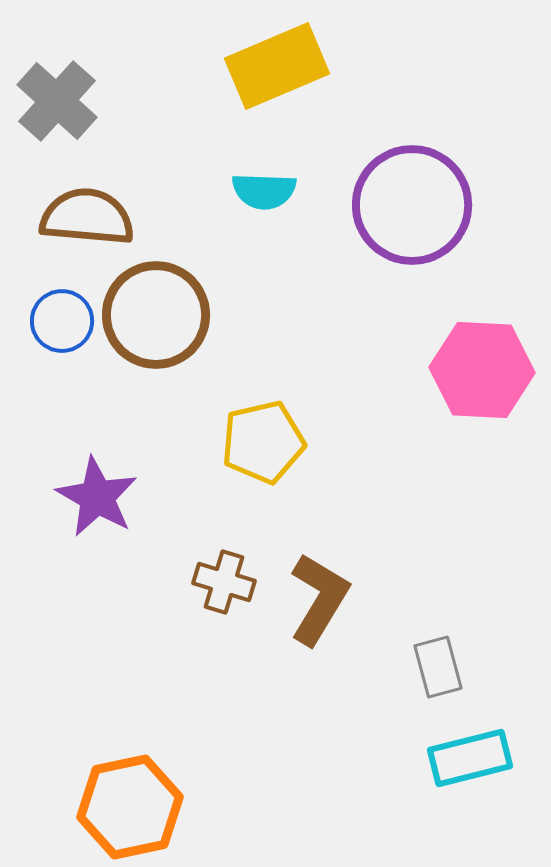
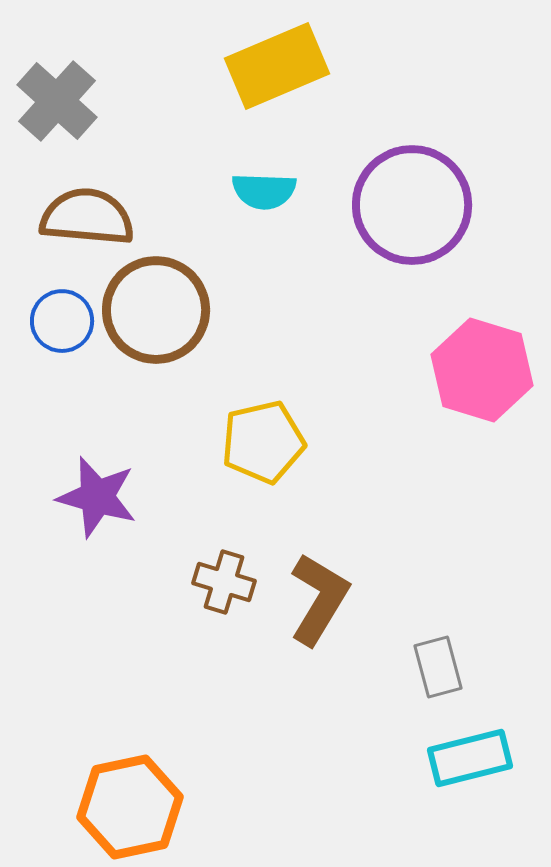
brown circle: moved 5 px up
pink hexagon: rotated 14 degrees clockwise
purple star: rotated 14 degrees counterclockwise
